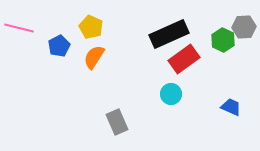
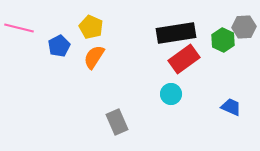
black rectangle: moved 7 px right, 1 px up; rotated 15 degrees clockwise
